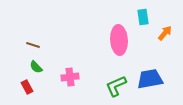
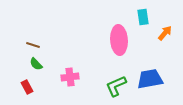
green semicircle: moved 3 px up
